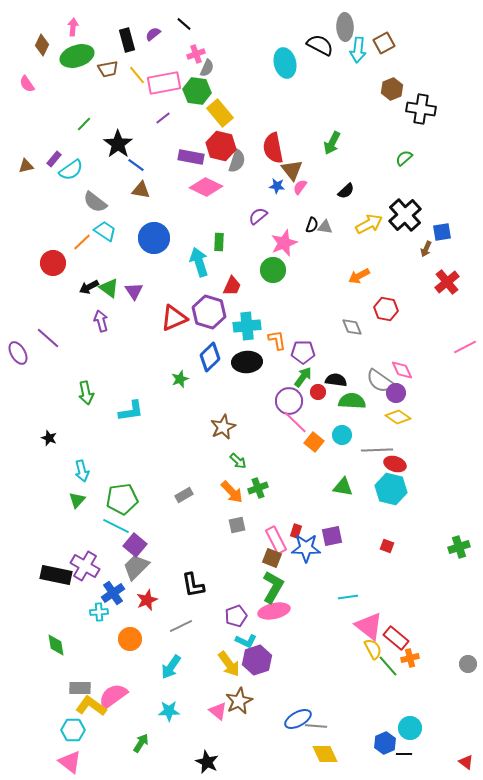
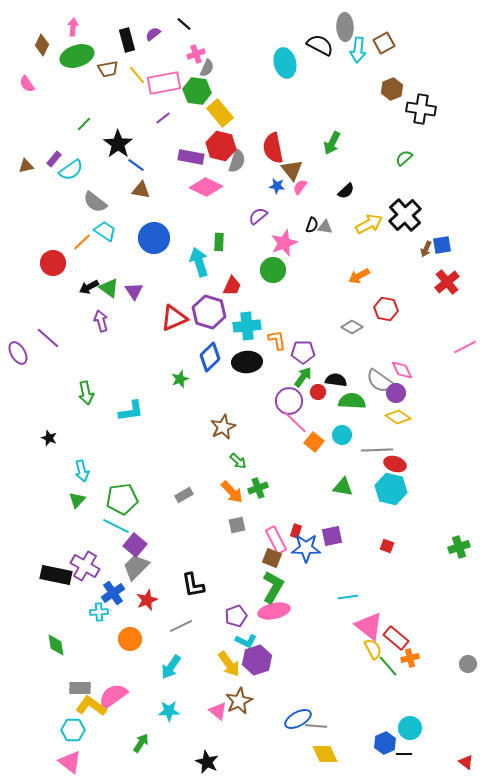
blue square at (442, 232): moved 13 px down
gray diamond at (352, 327): rotated 40 degrees counterclockwise
